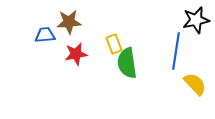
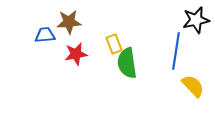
yellow semicircle: moved 2 px left, 2 px down
